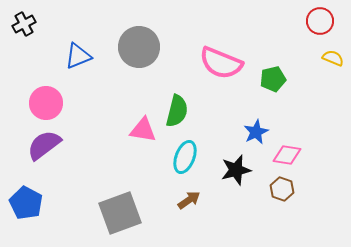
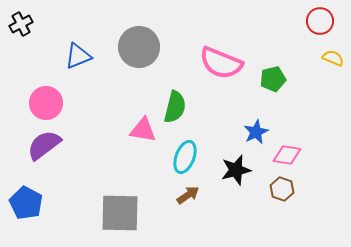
black cross: moved 3 px left
green semicircle: moved 2 px left, 4 px up
brown arrow: moved 1 px left, 5 px up
gray square: rotated 21 degrees clockwise
